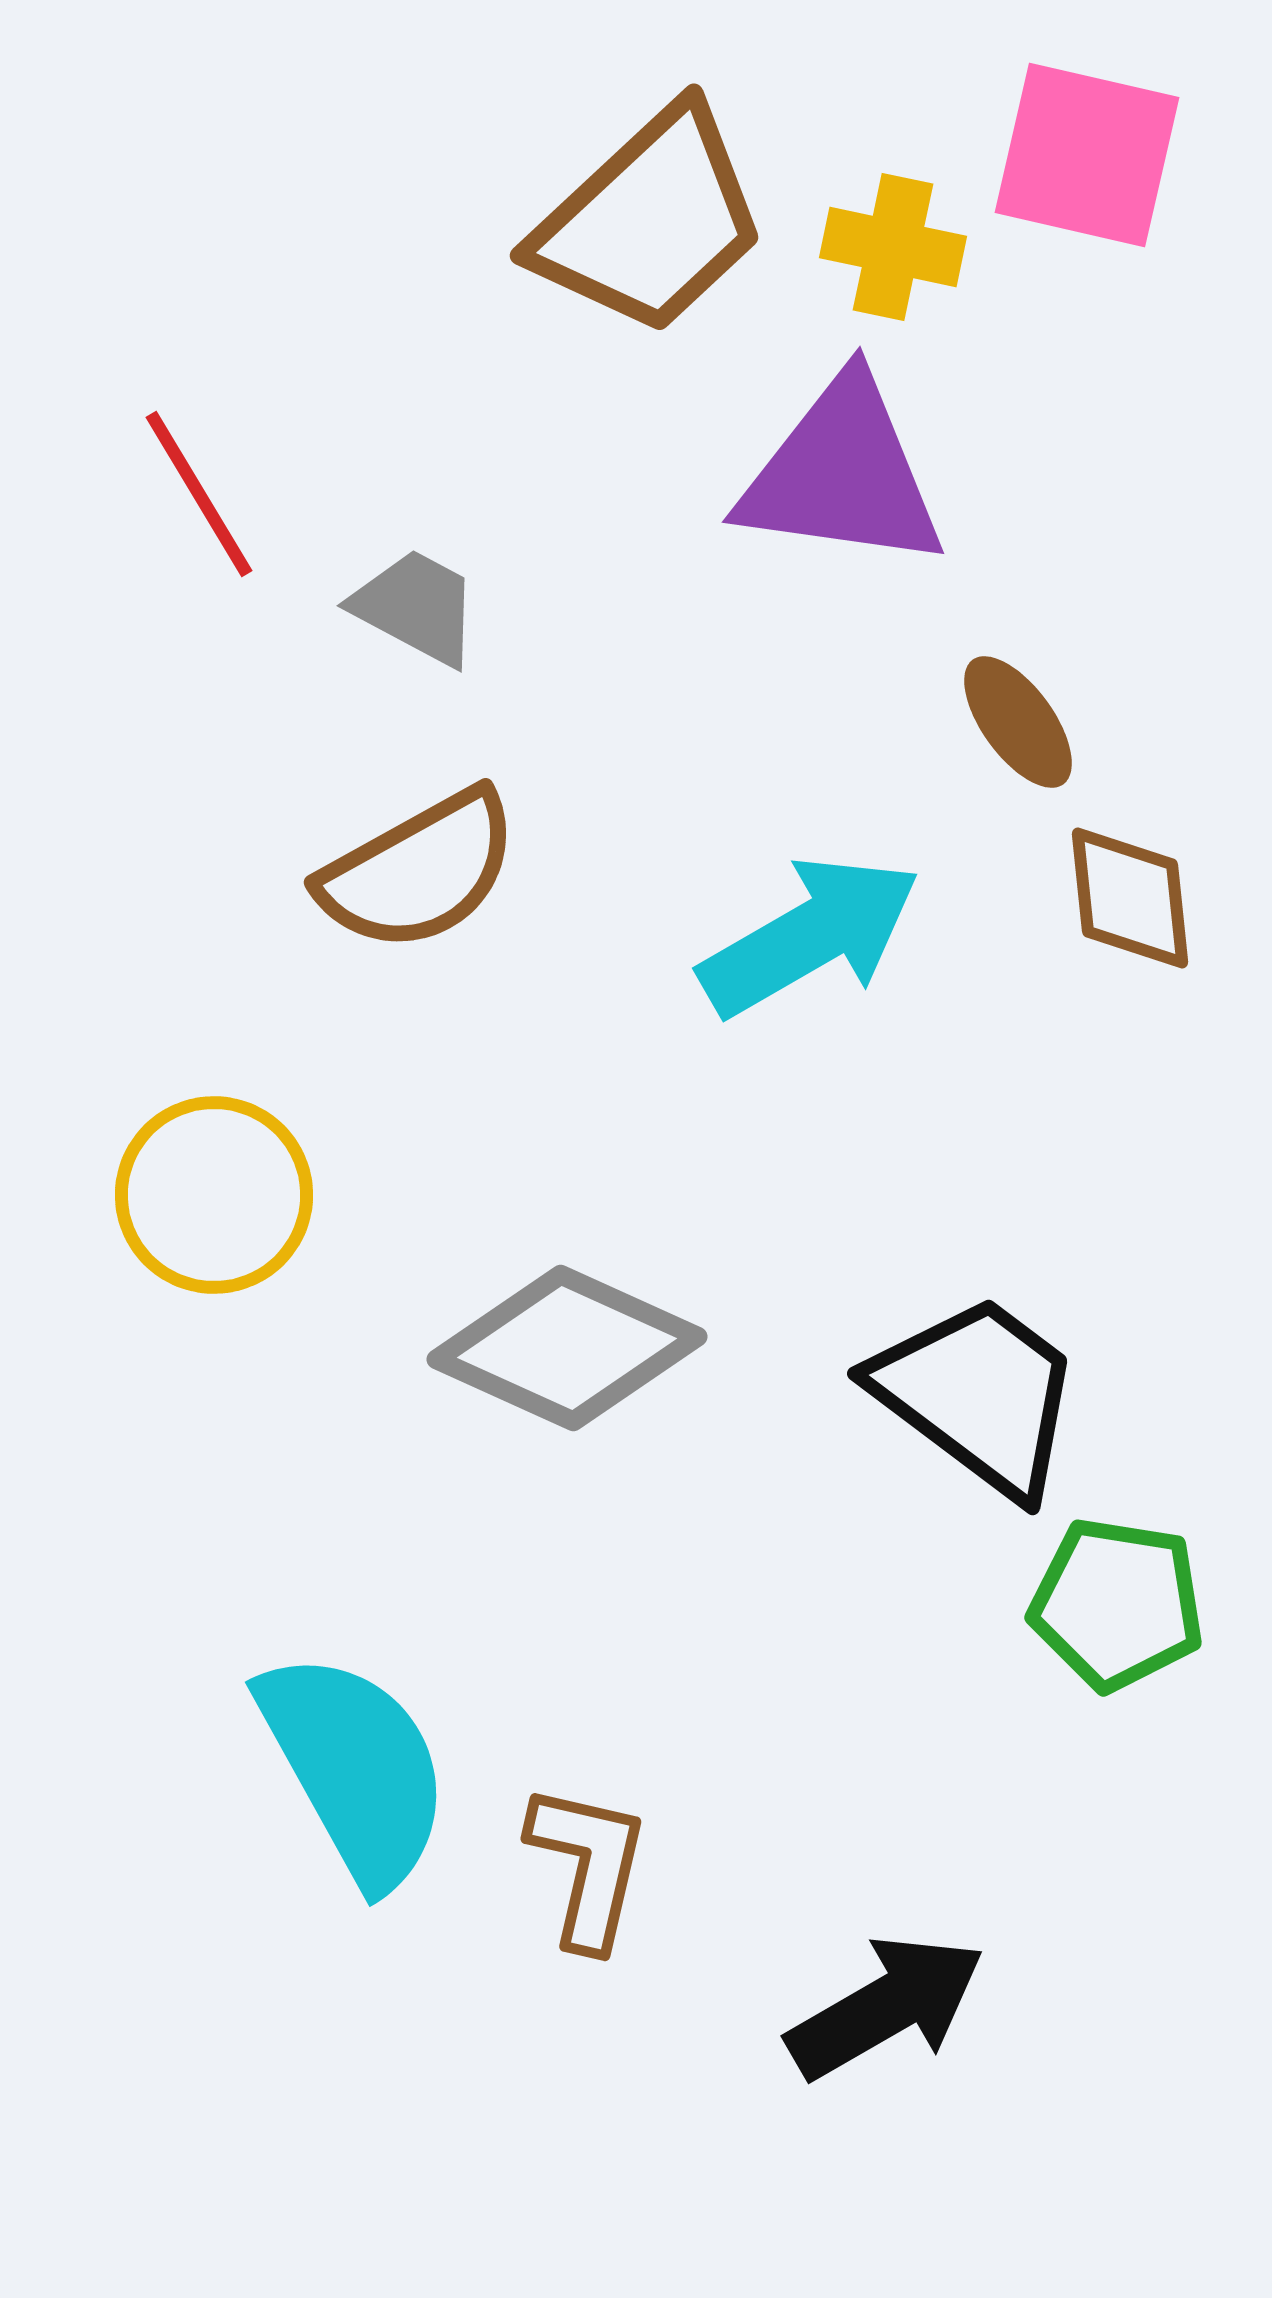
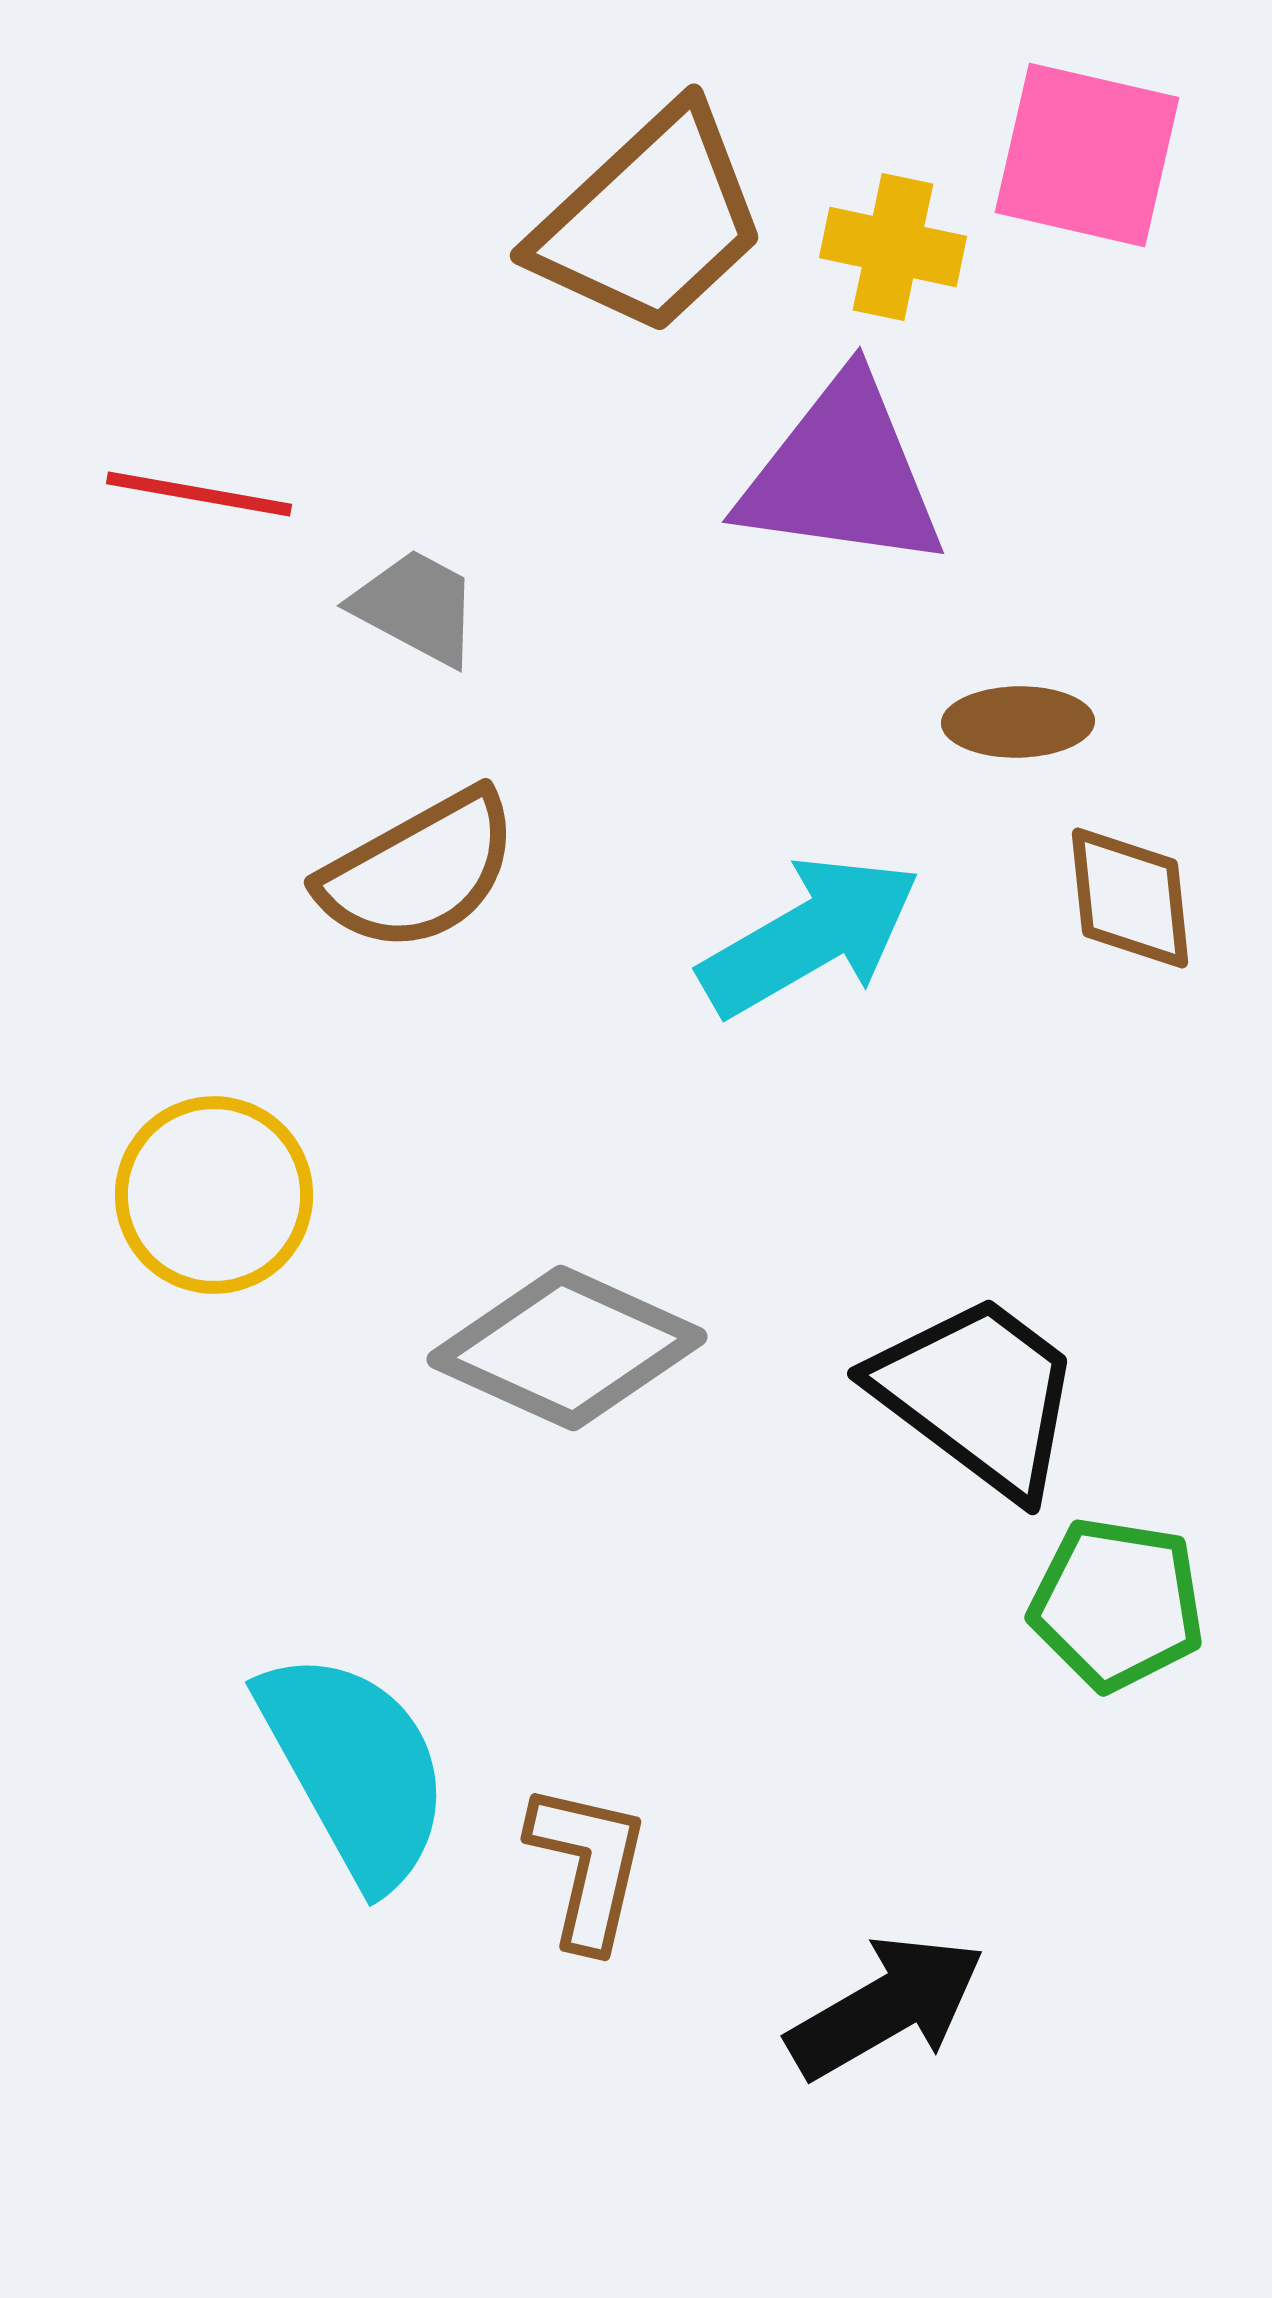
red line: rotated 49 degrees counterclockwise
brown ellipse: rotated 55 degrees counterclockwise
